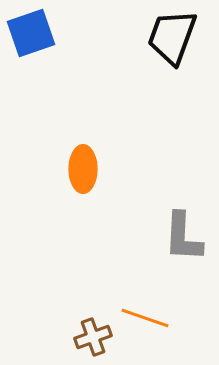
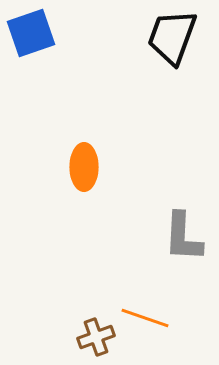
orange ellipse: moved 1 px right, 2 px up
brown cross: moved 3 px right
